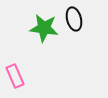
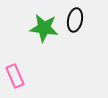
black ellipse: moved 1 px right, 1 px down; rotated 25 degrees clockwise
